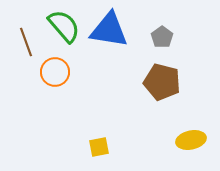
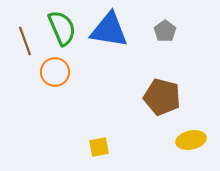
green semicircle: moved 2 px left, 2 px down; rotated 18 degrees clockwise
gray pentagon: moved 3 px right, 6 px up
brown line: moved 1 px left, 1 px up
brown pentagon: moved 15 px down
